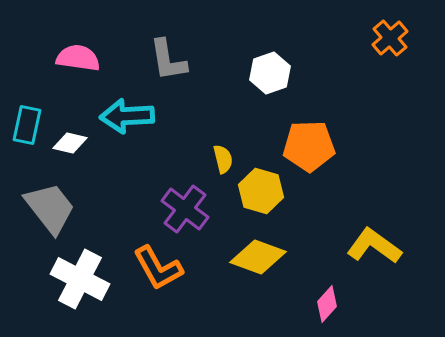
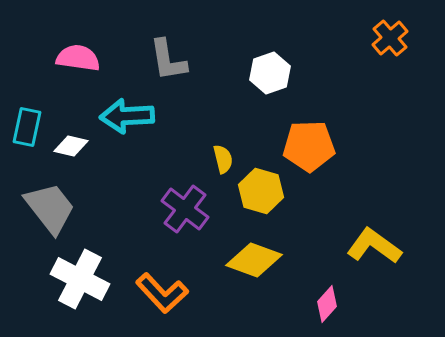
cyan rectangle: moved 2 px down
white diamond: moved 1 px right, 3 px down
yellow diamond: moved 4 px left, 3 px down
orange L-shape: moved 4 px right, 25 px down; rotated 14 degrees counterclockwise
